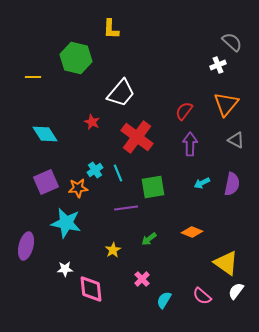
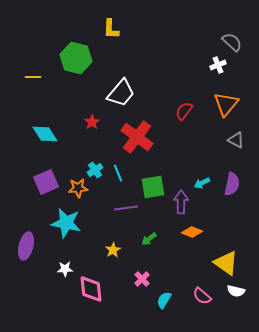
red star: rotated 14 degrees clockwise
purple arrow: moved 9 px left, 58 px down
white semicircle: rotated 114 degrees counterclockwise
